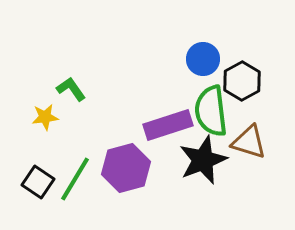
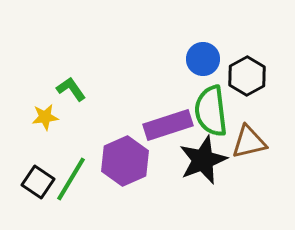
black hexagon: moved 5 px right, 5 px up
brown triangle: rotated 30 degrees counterclockwise
purple hexagon: moved 1 px left, 7 px up; rotated 9 degrees counterclockwise
green line: moved 4 px left
